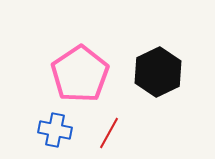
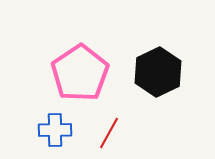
pink pentagon: moved 1 px up
blue cross: rotated 12 degrees counterclockwise
